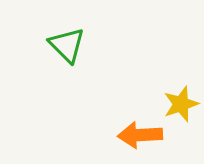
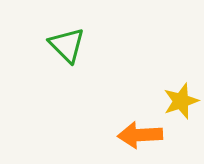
yellow star: moved 3 px up
